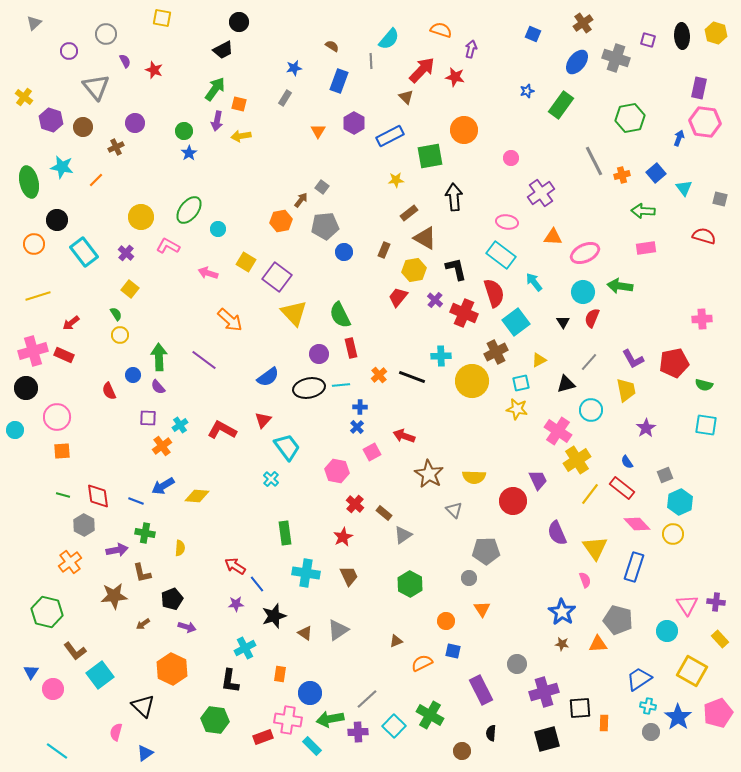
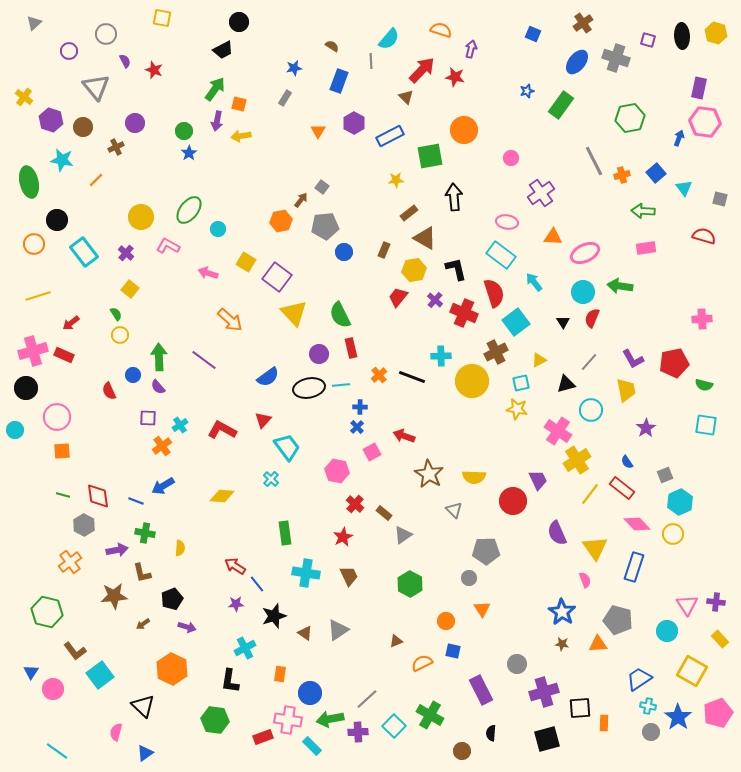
cyan star at (62, 167): moved 7 px up
yellow diamond at (197, 496): moved 25 px right
